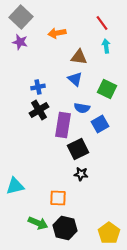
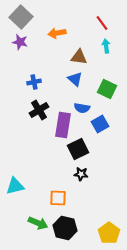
blue cross: moved 4 px left, 5 px up
